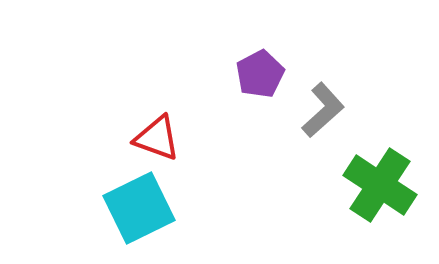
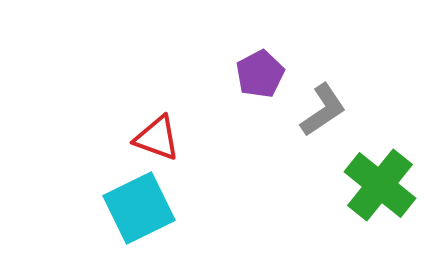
gray L-shape: rotated 8 degrees clockwise
green cross: rotated 6 degrees clockwise
